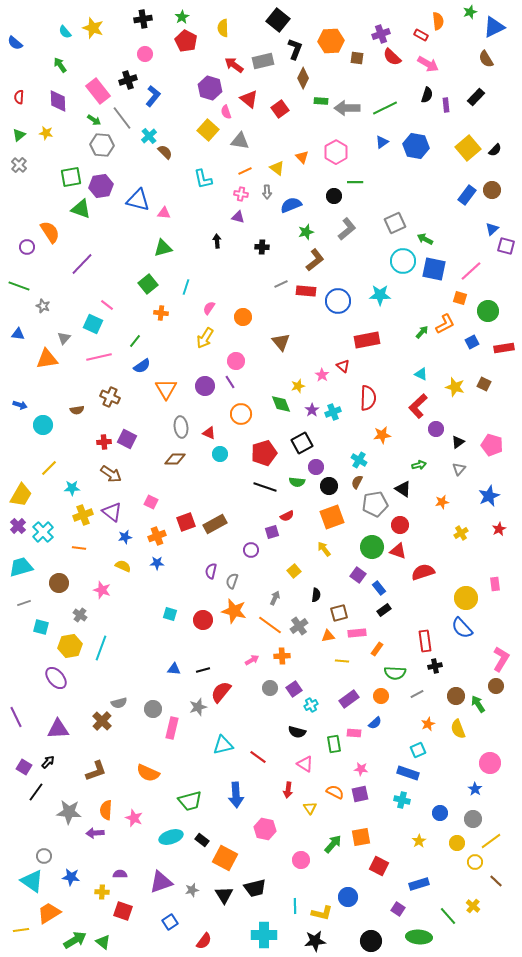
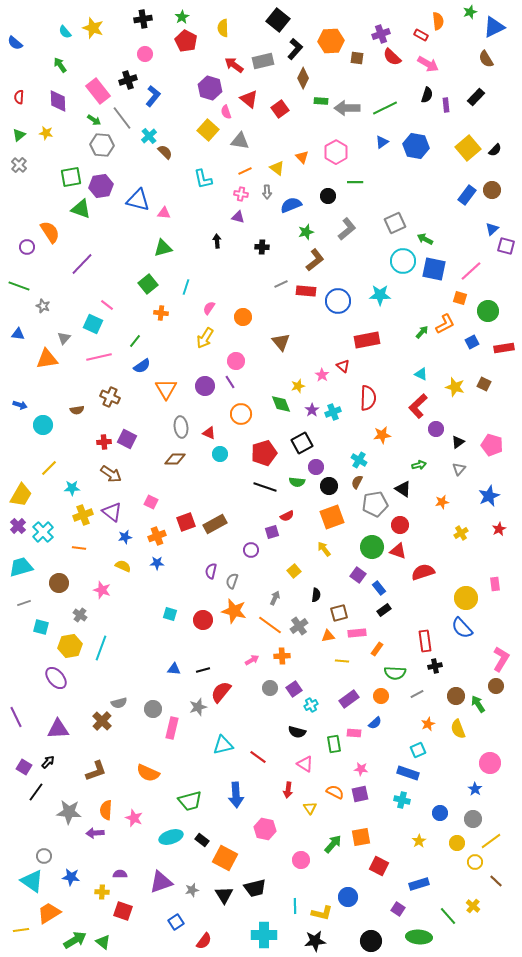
black L-shape at (295, 49): rotated 20 degrees clockwise
black circle at (334, 196): moved 6 px left
blue square at (170, 922): moved 6 px right
